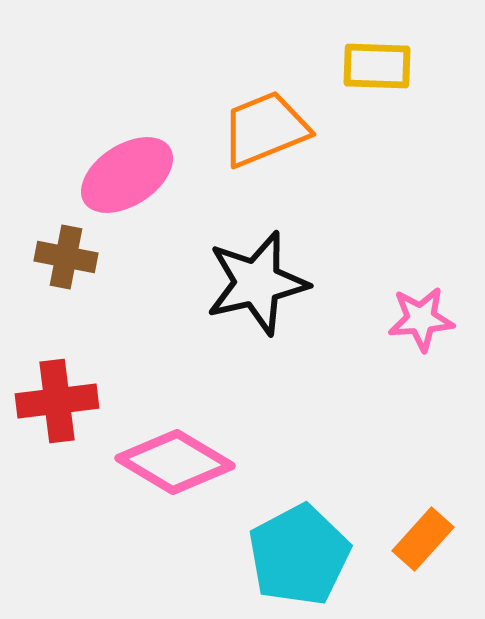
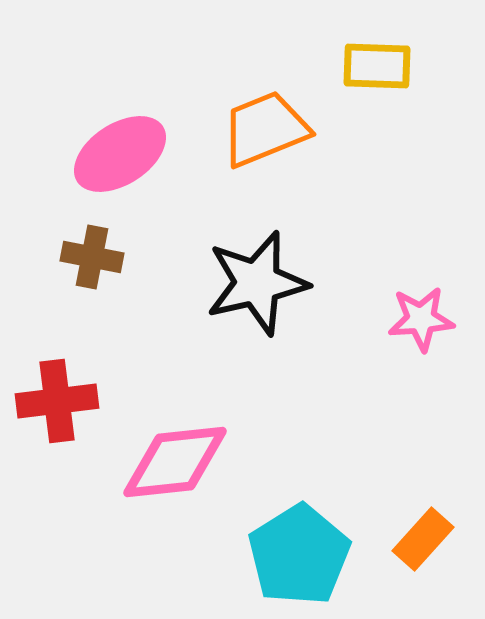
pink ellipse: moved 7 px left, 21 px up
brown cross: moved 26 px right
pink diamond: rotated 37 degrees counterclockwise
cyan pentagon: rotated 4 degrees counterclockwise
